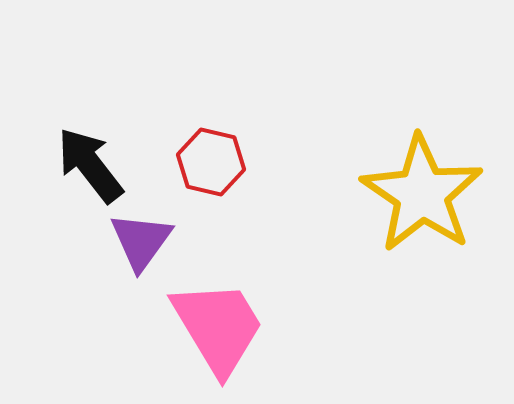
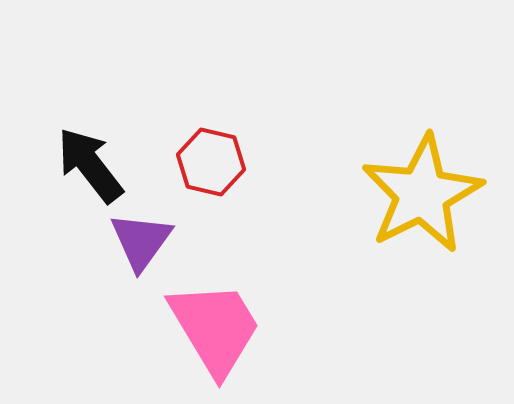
yellow star: rotated 11 degrees clockwise
pink trapezoid: moved 3 px left, 1 px down
